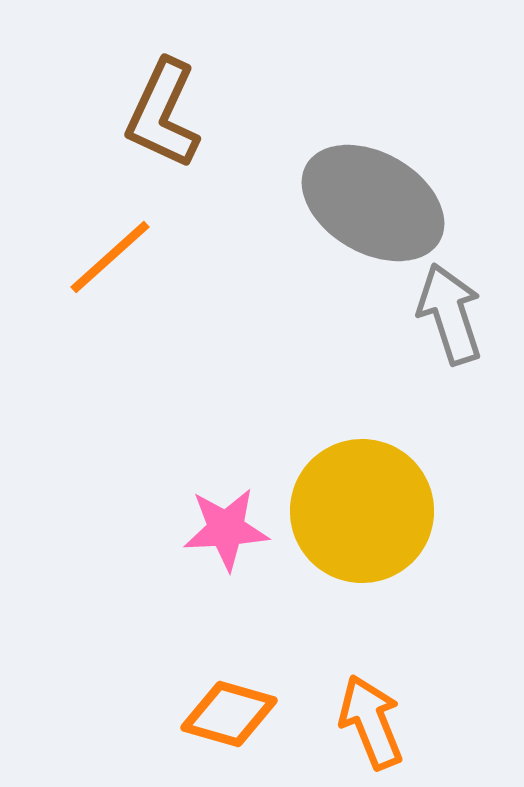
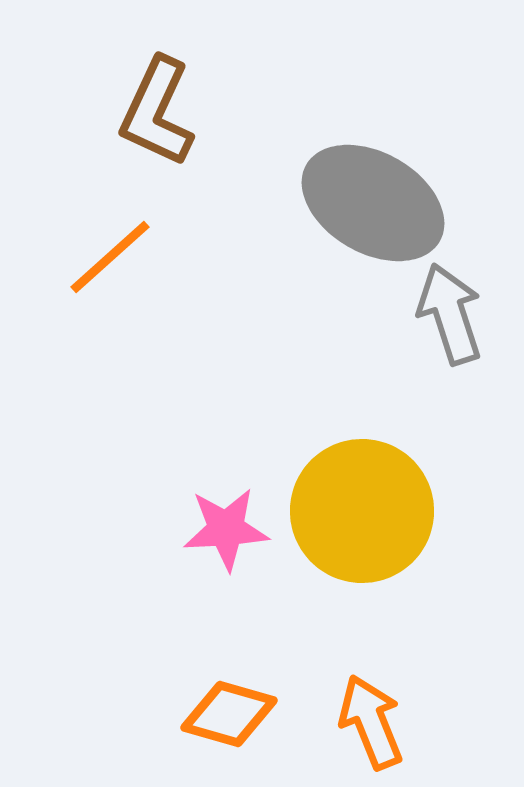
brown L-shape: moved 6 px left, 2 px up
